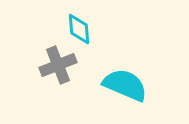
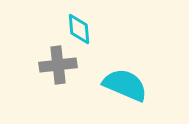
gray cross: rotated 15 degrees clockwise
